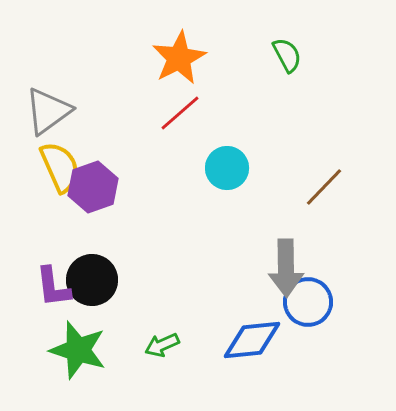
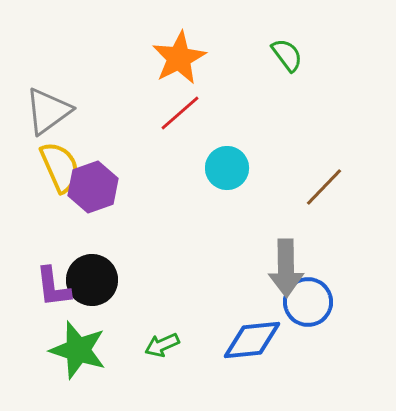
green semicircle: rotated 9 degrees counterclockwise
